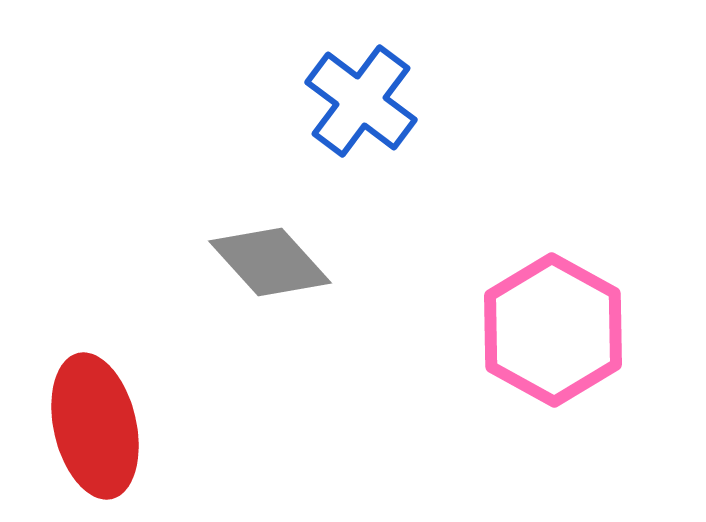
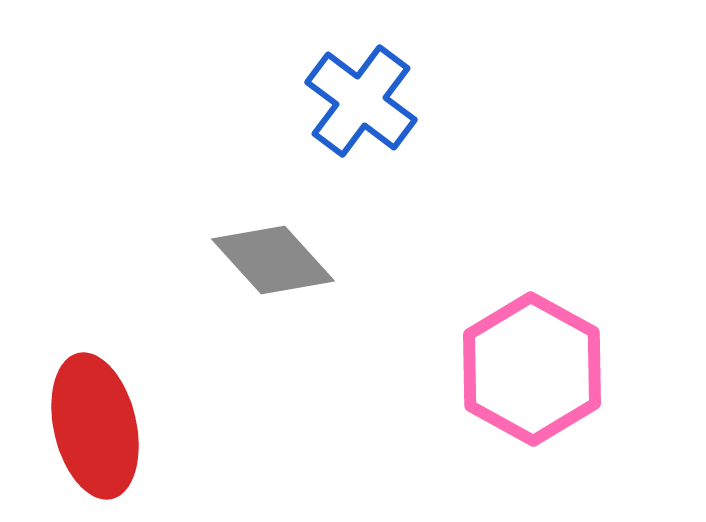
gray diamond: moved 3 px right, 2 px up
pink hexagon: moved 21 px left, 39 px down
